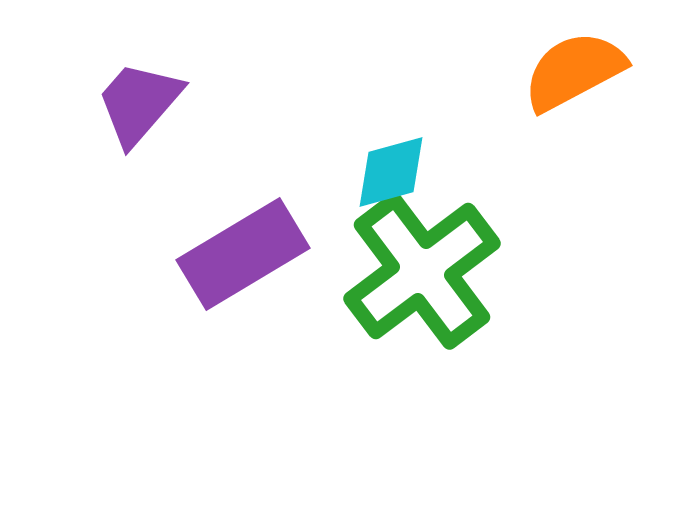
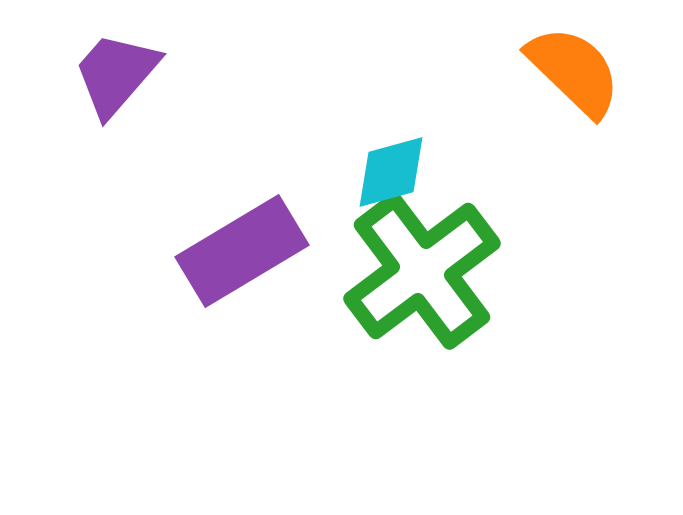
orange semicircle: rotated 72 degrees clockwise
purple trapezoid: moved 23 px left, 29 px up
purple rectangle: moved 1 px left, 3 px up
